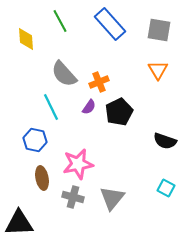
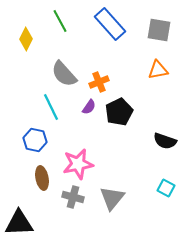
yellow diamond: rotated 30 degrees clockwise
orange triangle: rotated 50 degrees clockwise
